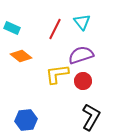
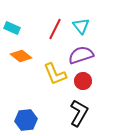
cyan triangle: moved 1 px left, 4 px down
yellow L-shape: moved 2 px left; rotated 105 degrees counterclockwise
black L-shape: moved 12 px left, 4 px up
